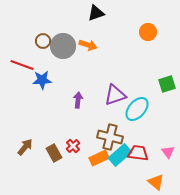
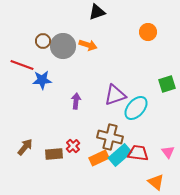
black triangle: moved 1 px right, 1 px up
purple arrow: moved 2 px left, 1 px down
cyan ellipse: moved 1 px left, 1 px up
brown rectangle: moved 1 px down; rotated 66 degrees counterclockwise
